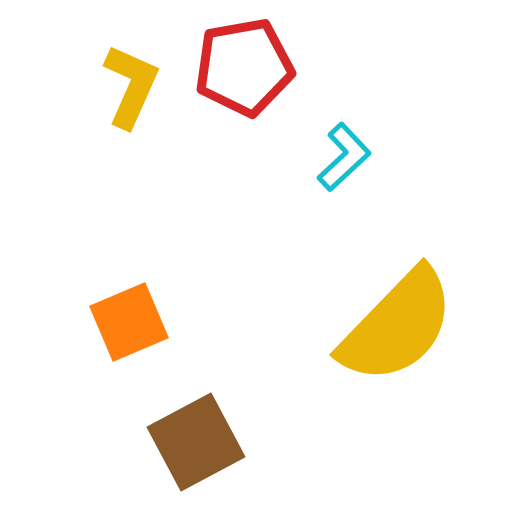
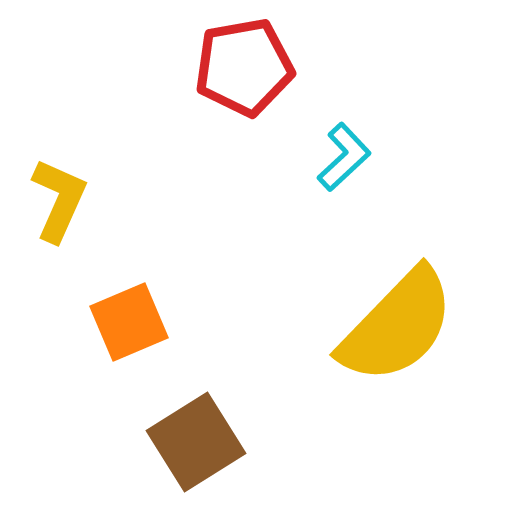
yellow L-shape: moved 72 px left, 114 px down
brown square: rotated 4 degrees counterclockwise
